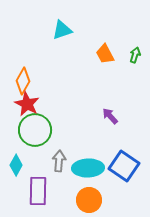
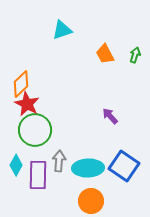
orange diamond: moved 2 px left, 3 px down; rotated 16 degrees clockwise
purple rectangle: moved 16 px up
orange circle: moved 2 px right, 1 px down
